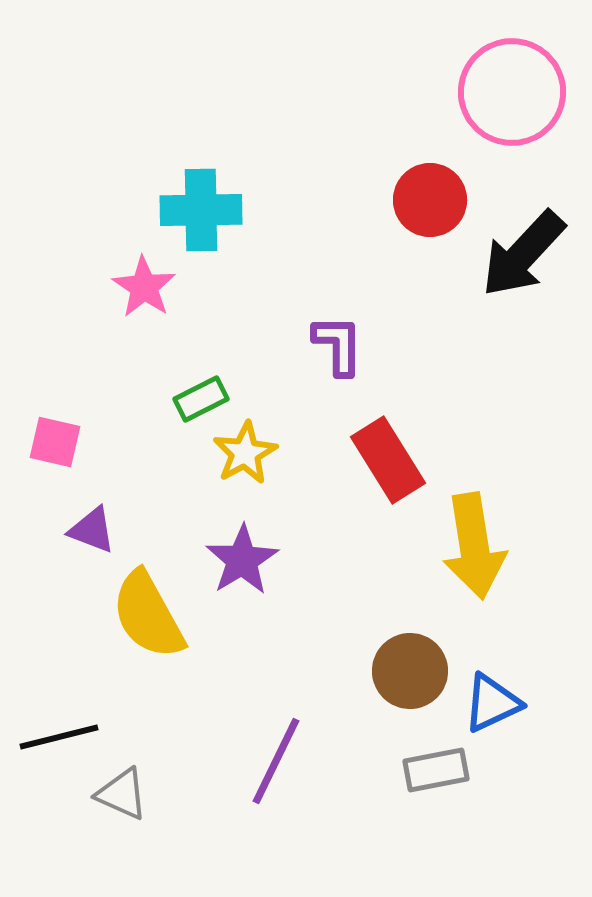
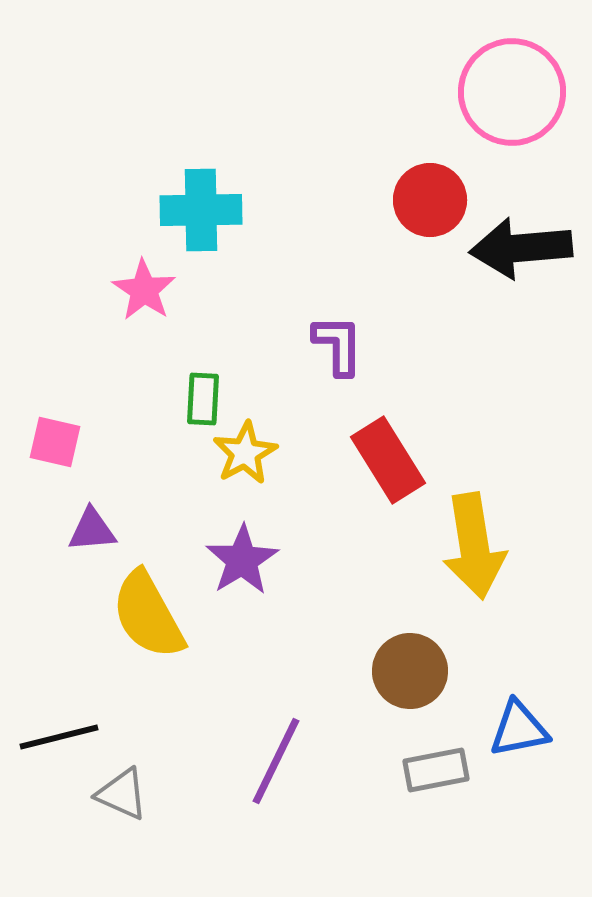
black arrow: moved 2 px left, 6 px up; rotated 42 degrees clockwise
pink star: moved 3 px down
green rectangle: moved 2 px right; rotated 60 degrees counterclockwise
purple triangle: rotated 26 degrees counterclockwise
blue triangle: moved 27 px right, 26 px down; rotated 14 degrees clockwise
